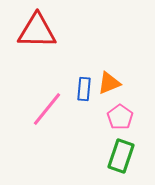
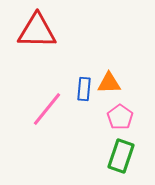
orange triangle: rotated 20 degrees clockwise
